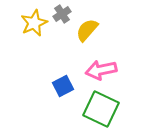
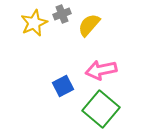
gray cross: rotated 12 degrees clockwise
yellow semicircle: moved 2 px right, 5 px up
green square: rotated 15 degrees clockwise
